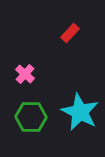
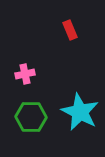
red rectangle: moved 3 px up; rotated 66 degrees counterclockwise
pink cross: rotated 36 degrees clockwise
